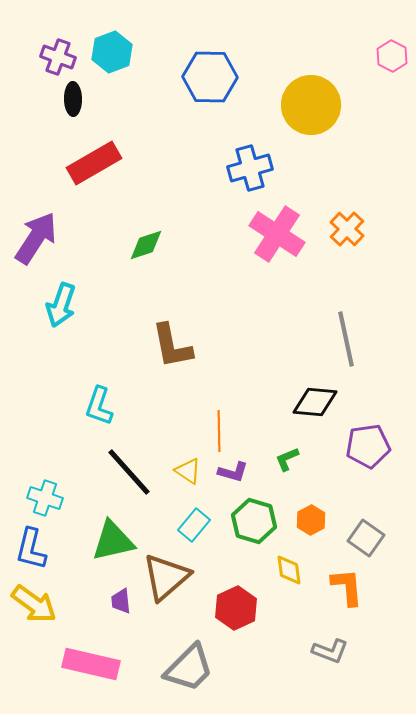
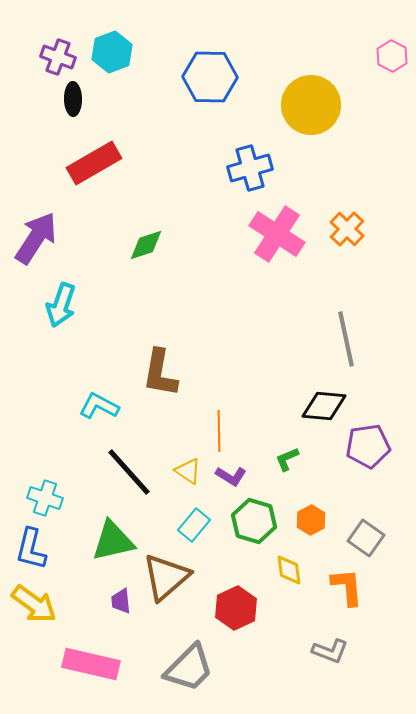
brown L-shape: moved 12 px left, 27 px down; rotated 21 degrees clockwise
black diamond: moved 9 px right, 4 px down
cyan L-shape: rotated 99 degrees clockwise
purple L-shape: moved 2 px left, 4 px down; rotated 16 degrees clockwise
